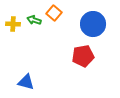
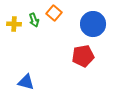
green arrow: rotated 128 degrees counterclockwise
yellow cross: moved 1 px right
